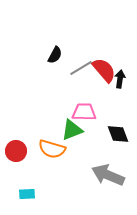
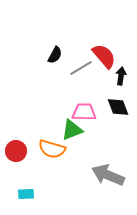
red semicircle: moved 14 px up
black arrow: moved 1 px right, 3 px up
black diamond: moved 27 px up
cyan rectangle: moved 1 px left
